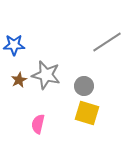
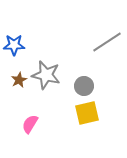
yellow square: rotated 30 degrees counterclockwise
pink semicircle: moved 8 px left; rotated 18 degrees clockwise
